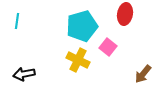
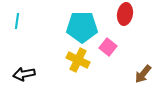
cyan pentagon: moved 1 px down; rotated 16 degrees clockwise
